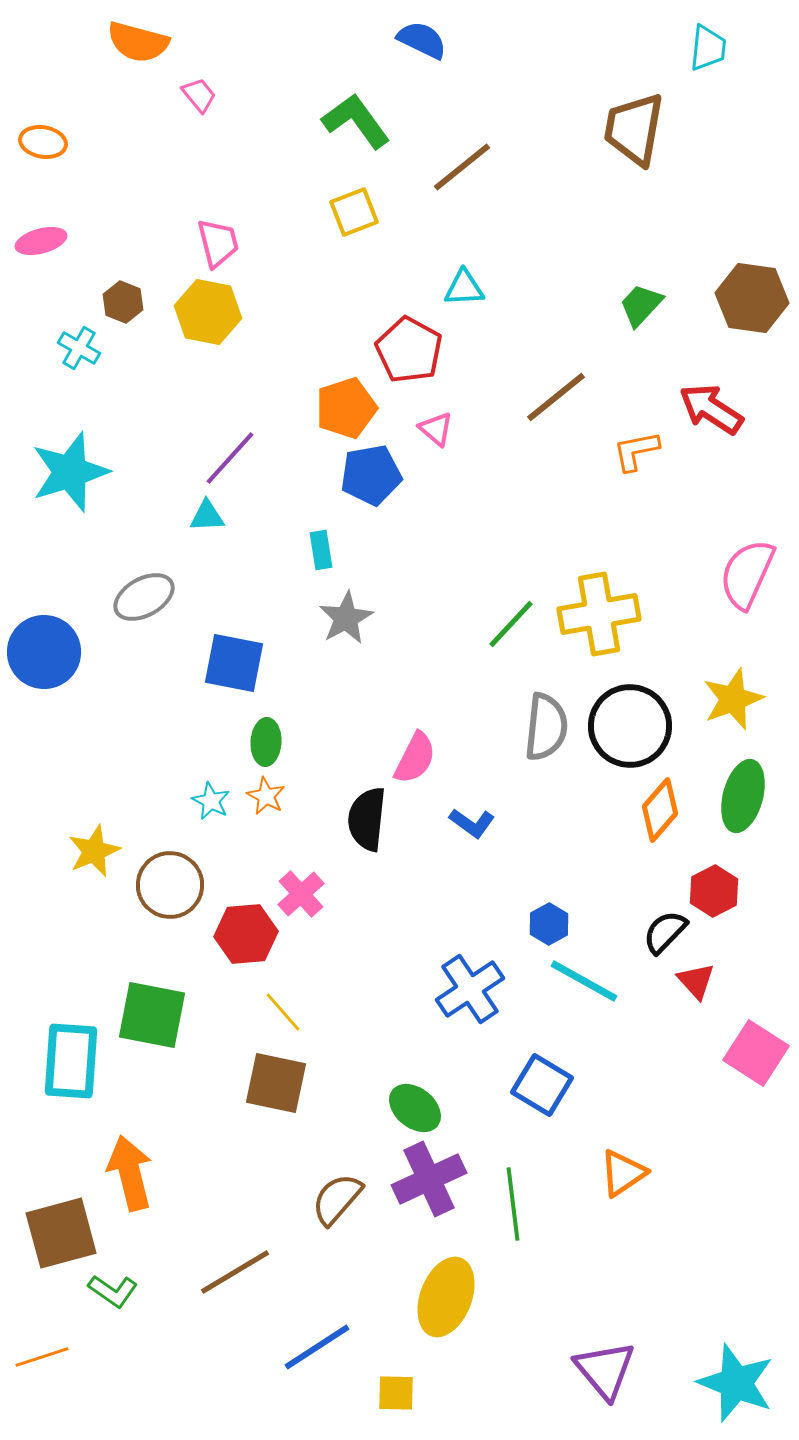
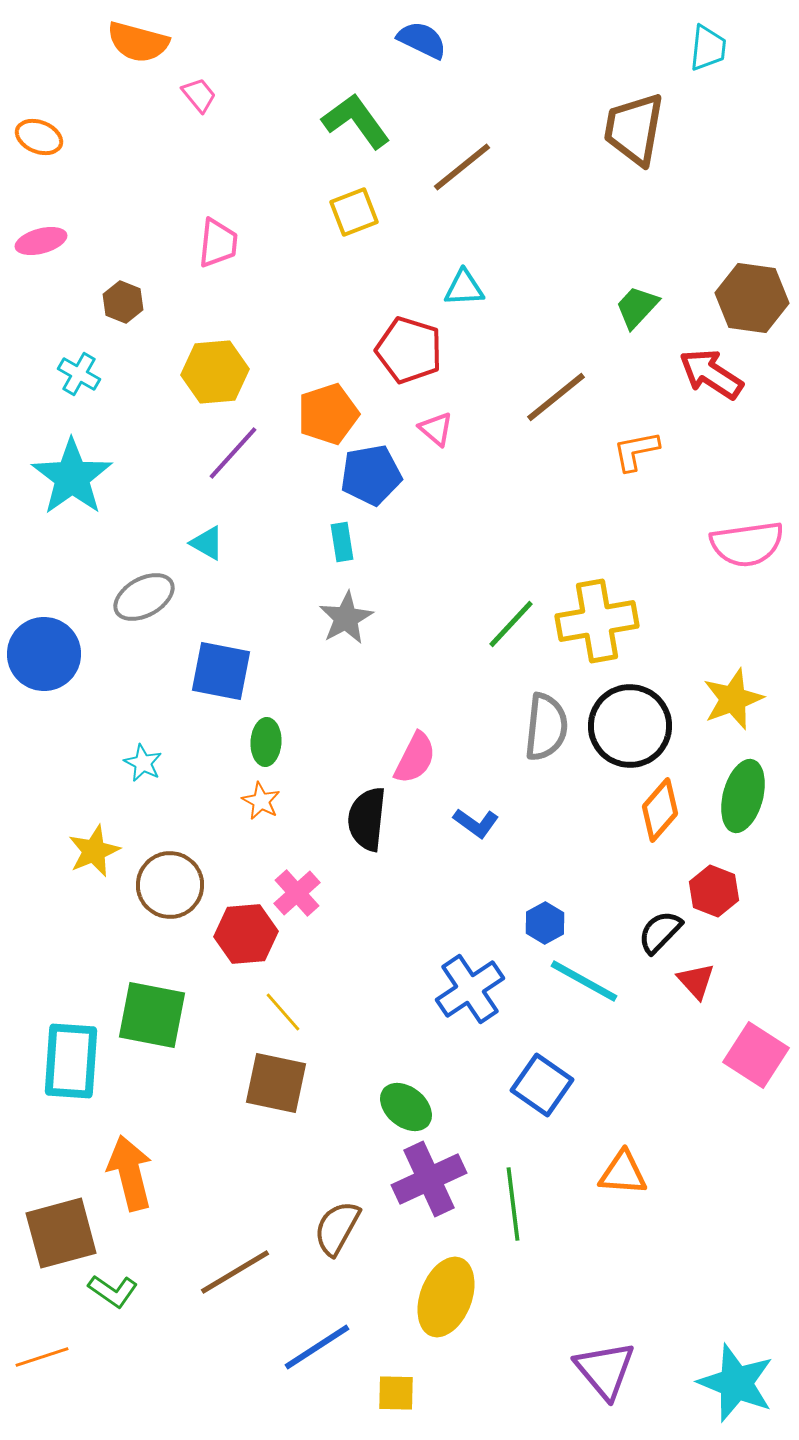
orange ellipse at (43, 142): moved 4 px left, 5 px up; rotated 12 degrees clockwise
pink trapezoid at (218, 243): rotated 20 degrees clockwise
green trapezoid at (641, 305): moved 4 px left, 2 px down
yellow hexagon at (208, 312): moved 7 px right, 60 px down; rotated 16 degrees counterclockwise
cyan cross at (79, 348): moved 26 px down
red pentagon at (409, 350): rotated 12 degrees counterclockwise
orange pentagon at (346, 408): moved 18 px left, 6 px down
red arrow at (711, 409): moved 35 px up
purple line at (230, 458): moved 3 px right, 5 px up
cyan star at (70, 472): moved 2 px right, 5 px down; rotated 18 degrees counterclockwise
cyan triangle at (207, 516): moved 27 px down; rotated 33 degrees clockwise
cyan rectangle at (321, 550): moved 21 px right, 8 px up
pink semicircle at (747, 574): moved 30 px up; rotated 122 degrees counterclockwise
yellow cross at (599, 614): moved 2 px left, 7 px down
blue circle at (44, 652): moved 2 px down
blue square at (234, 663): moved 13 px left, 8 px down
orange star at (266, 796): moved 5 px left, 5 px down
cyan star at (211, 801): moved 68 px left, 38 px up
blue L-shape at (472, 823): moved 4 px right
red hexagon at (714, 891): rotated 12 degrees counterclockwise
pink cross at (301, 894): moved 4 px left, 1 px up
blue hexagon at (549, 924): moved 4 px left, 1 px up
black semicircle at (665, 932): moved 5 px left
pink square at (756, 1053): moved 2 px down
blue square at (542, 1085): rotated 4 degrees clockwise
green ellipse at (415, 1108): moved 9 px left, 1 px up
orange triangle at (623, 1173): rotated 38 degrees clockwise
brown semicircle at (337, 1199): moved 29 px down; rotated 12 degrees counterclockwise
